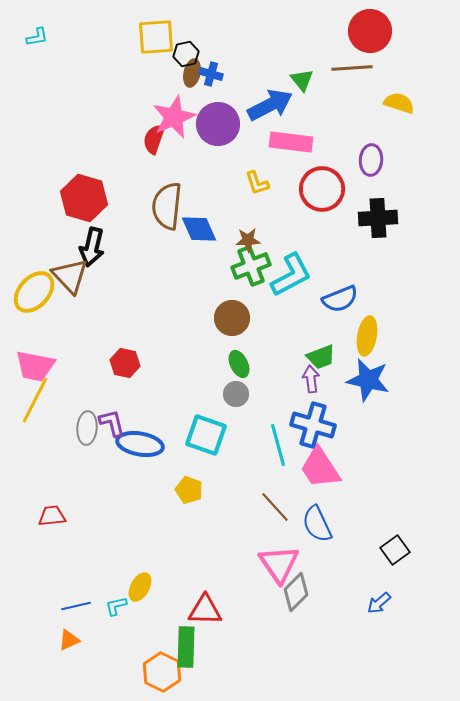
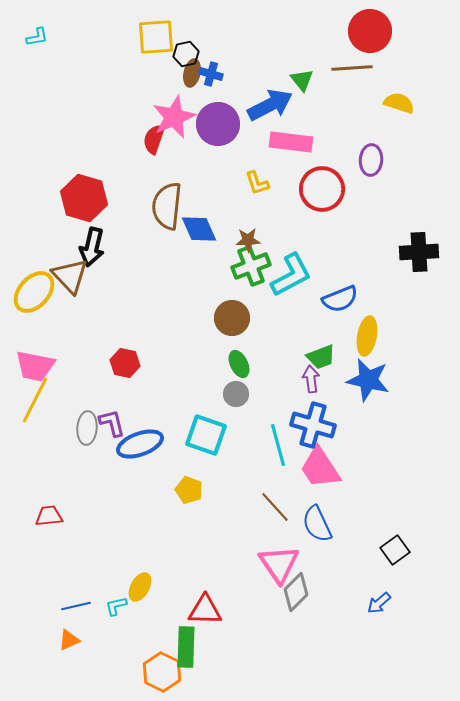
black cross at (378, 218): moved 41 px right, 34 px down
blue ellipse at (140, 444): rotated 30 degrees counterclockwise
red trapezoid at (52, 516): moved 3 px left
